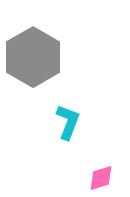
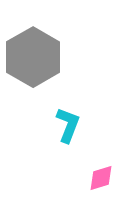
cyan L-shape: moved 3 px down
